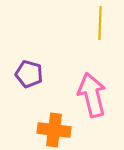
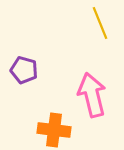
yellow line: rotated 24 degrees counterclockwise
purple pentagon: moved 5 px left, 4 px up
